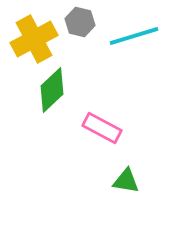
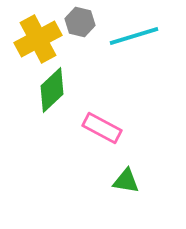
yellow cross: moved 4 px right
